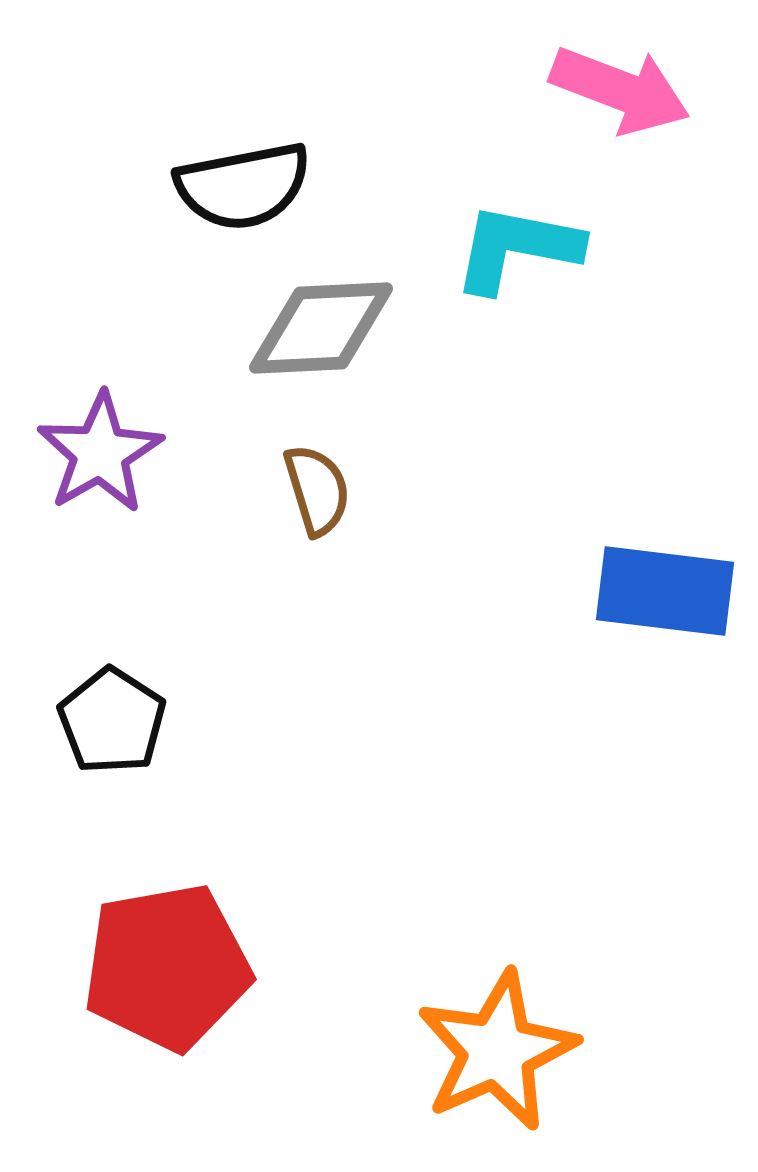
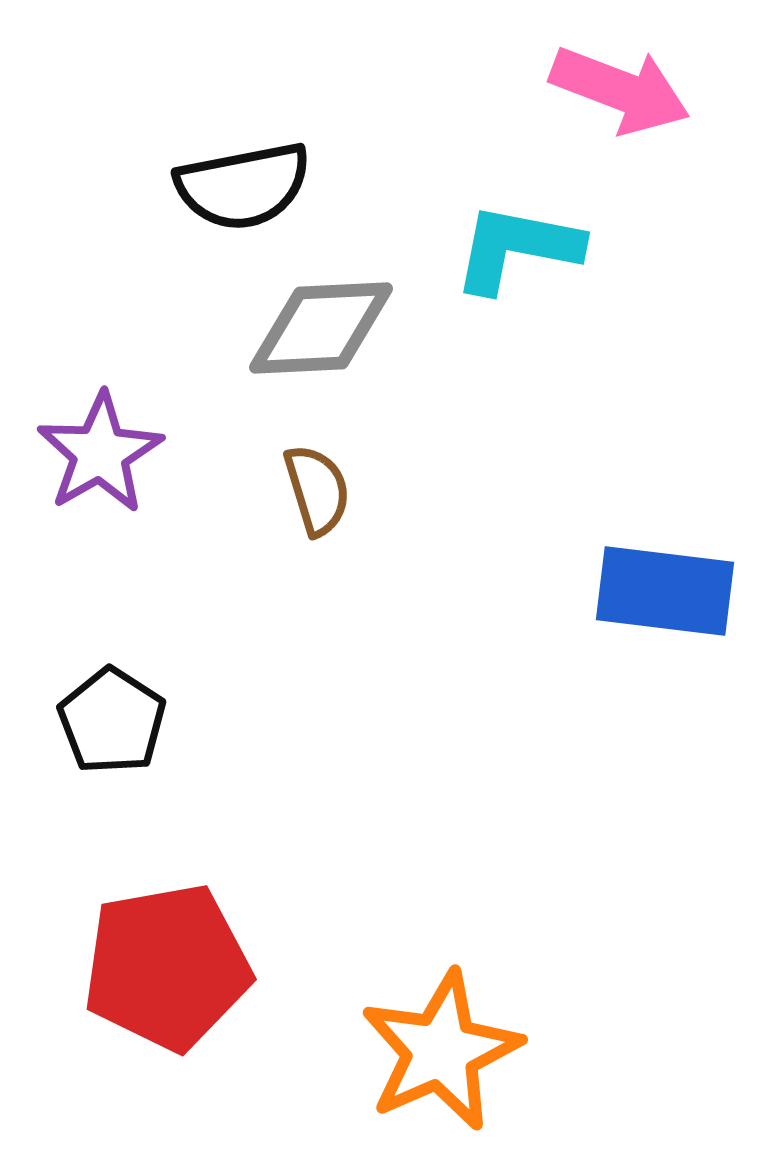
orange star: moved 56 px left
